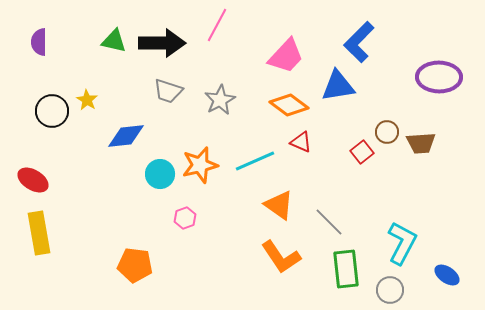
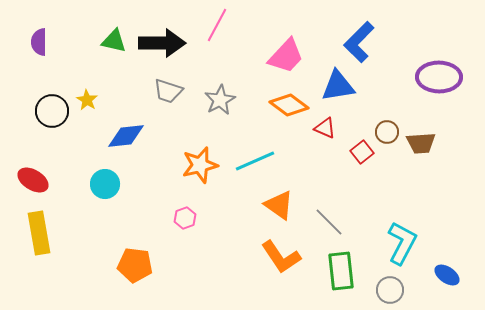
red triangle: moved 24 px right, 14 px up
cyan circle: moved 55 px left, 10 px down
green rectangle: moved 5 px left, 2 px down
